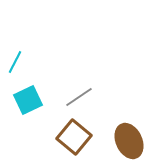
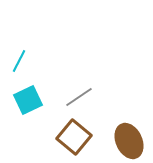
cyan line: moved 4 px right, 1 px up
